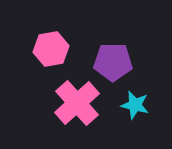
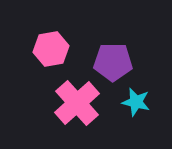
cyan star: moved 1 px right, 3 px up
